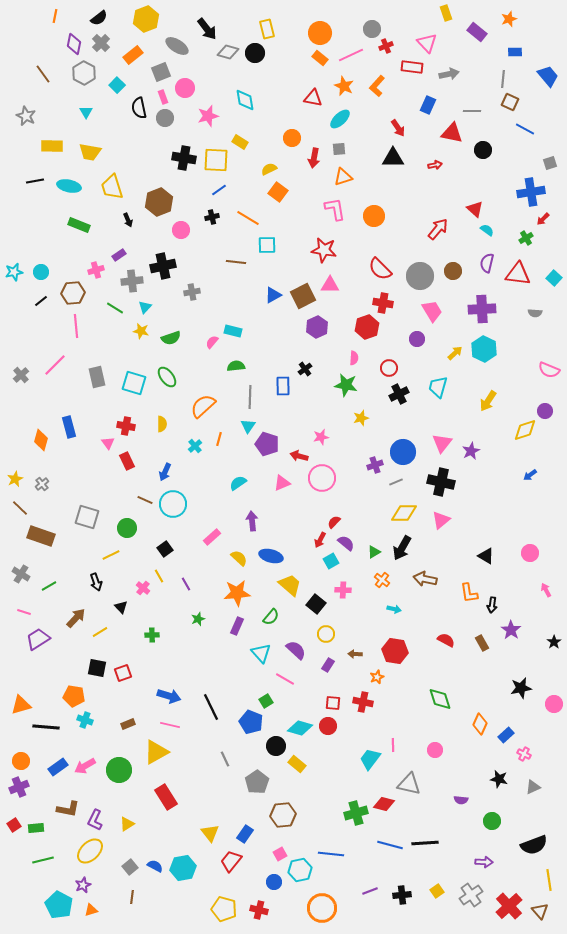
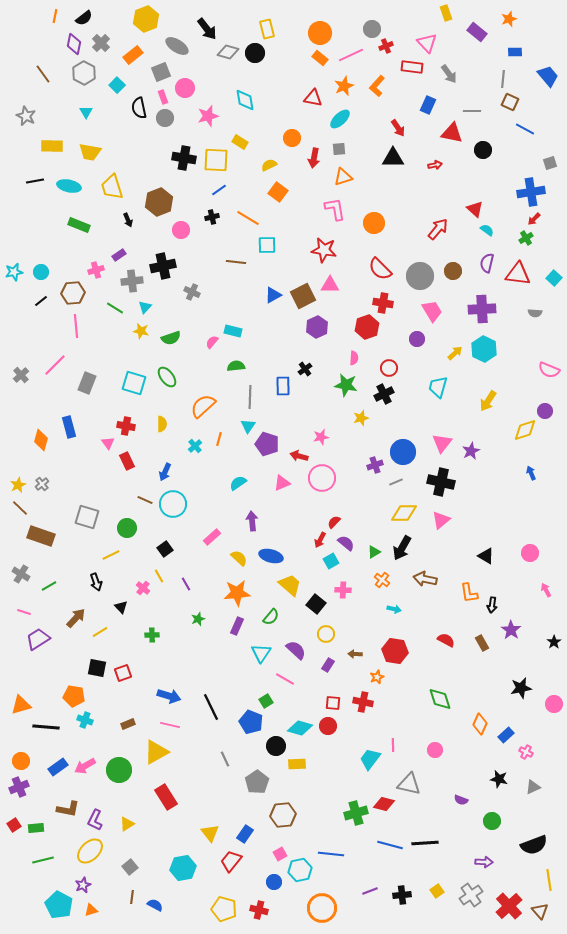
black semicircle at (99, 18): moved 15 px left
gray arrow at (449, 74): rotated 66 degrees clockwise
orange star at (344, 86): rotated 24 degrees clockwise
yellow semicircle at (269, 169): moved 4 px up
orange circle at (374, 216): moved 7 px down
red arrow at (543, 219): moved 9 px left
gray cross at (192, 292): rotated 35 degrees clockwise
gray rectangle at (97, 377): moved 10 px left, 6 px down; rotated 35 degrees clockwise
black cross at (399, 394): moved 15 px left
blue arrow at (530, 475): moved 1 px right, 2 px up; rotated 104 degrees clockwise
yellow star at (15, 479): moved 3 px right, 6 px down
cyan triangle at (261, 653): rotated 15 degrees clockwise
pink cross at (524, 754): moved 2 px right, 2 px up
yellow rectangle at (297, 764): rotated 42 degrees counterclockwise
purple semicircle at (461, 800): rotated 16 degrees clockwise
blue semicircle at (155, 866): moved 39 px down
